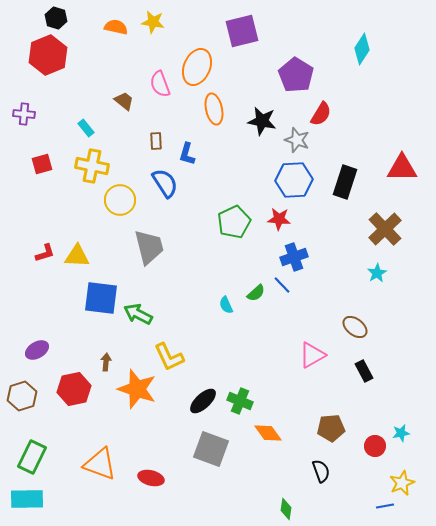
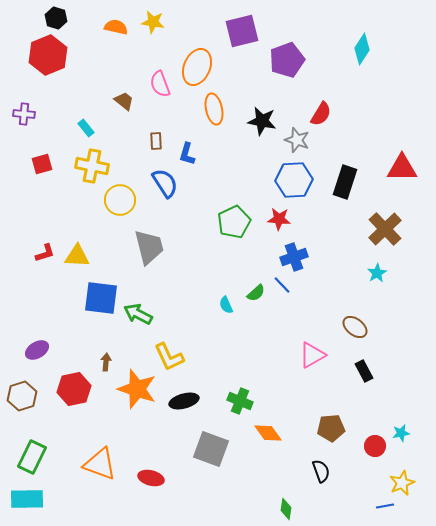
purple pentagon at (296, 75): moved 9 px left, 15 px up; rotated 20 degrees clockwise
black ellipse at (203, 401): moved 19 px left; rotated 28 degrees clockwise
